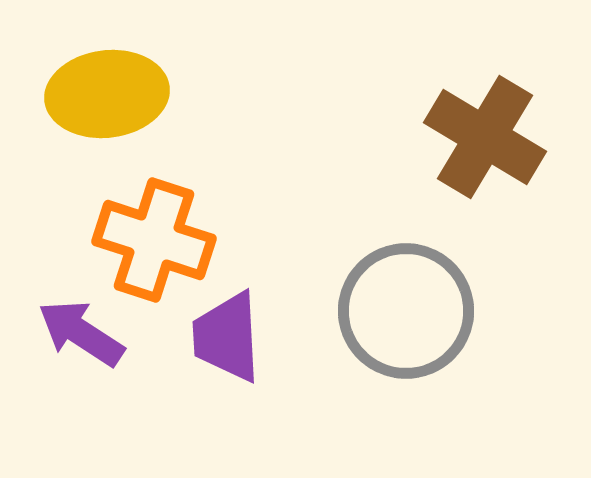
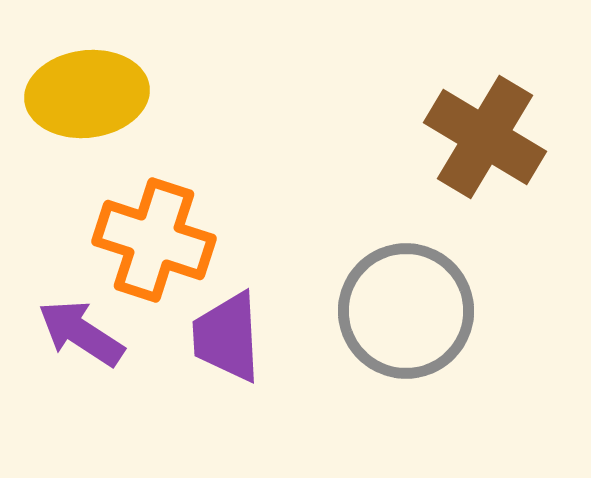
yellow ellipse: moved 20 px left
